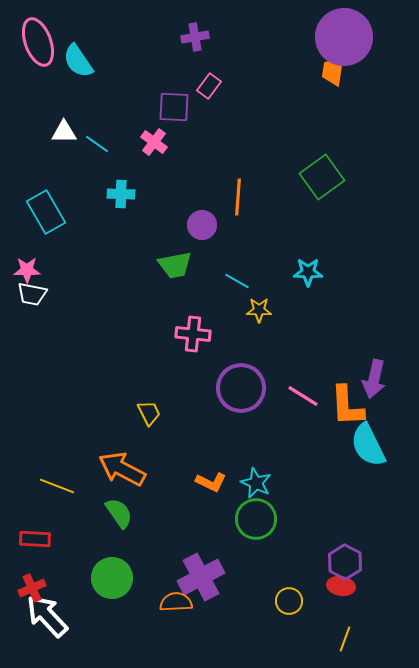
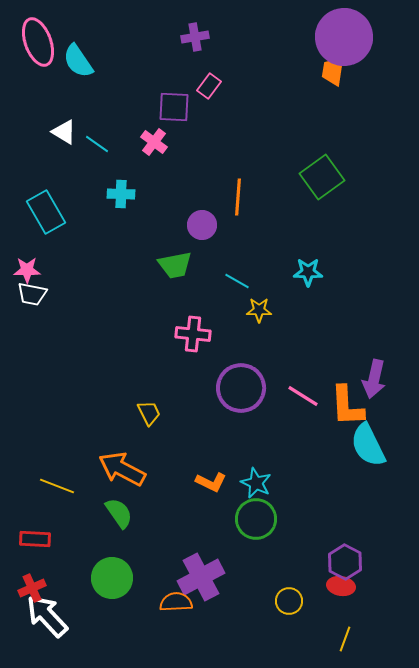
white triangle at (64, 132): rotated 32 degrees clockwise
